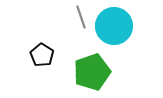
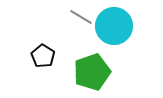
gray line: rotated 40 degrees counterclockwise
black pentagon: moved 1 px right, 1 px down
